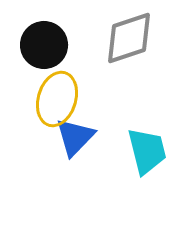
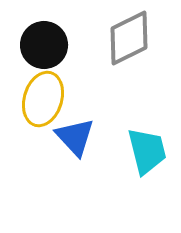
gray diamond: rotated 8 degrees counterclockwise
yellow ellipse: moved 14 px left
blue triangle: rotated 27 degrees counterclockwise
